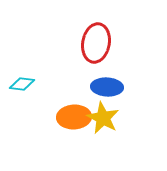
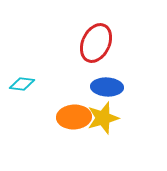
red ellipse: rotated 15 degrees clockwise
yellow star: rotated 28 degrees clockwise
